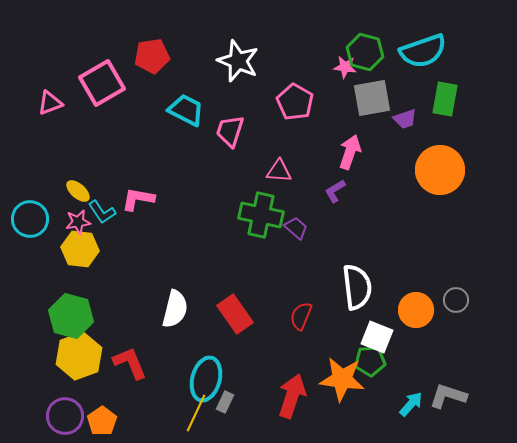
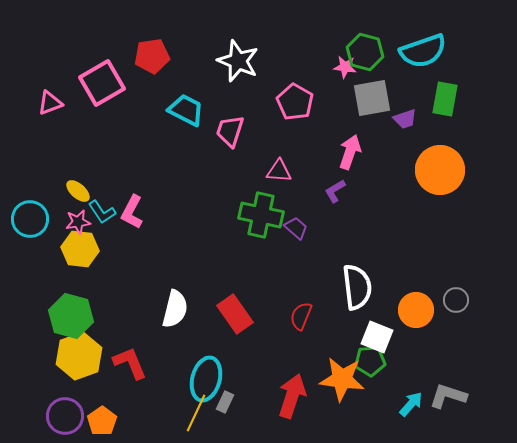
pink L-shape at (138, 199): moved 6 px left, 13 px down; rotated 72 degrees counterclockwise
